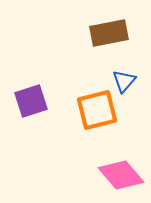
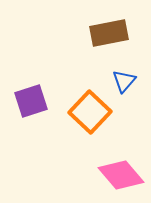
orange square: moved 7 px left, 2 px down; rotated 33 degrees counterclockwise
